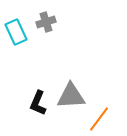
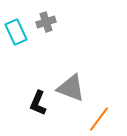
gray triangle: moved 8 px up; rotated 24 degrees clockwise
